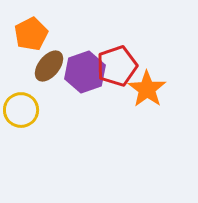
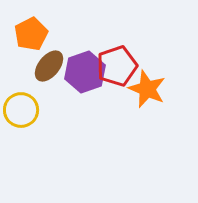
orange star: rotated 12 degrees counterclockwise
